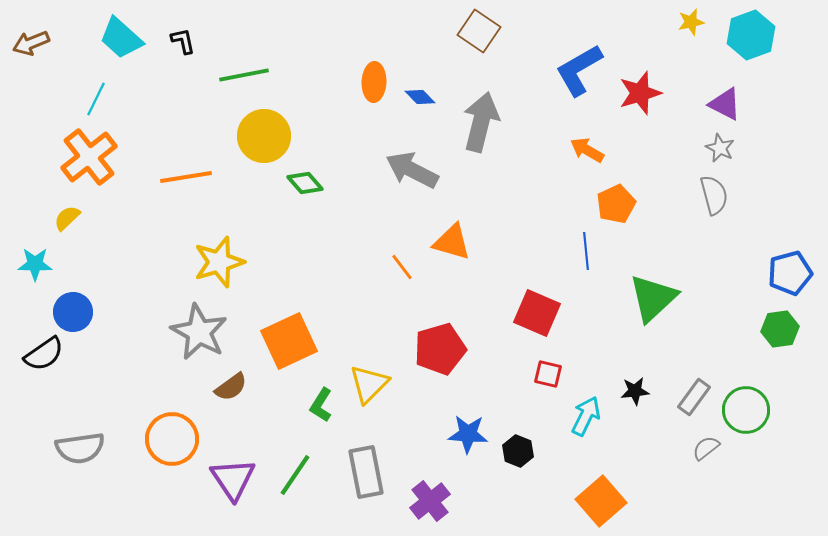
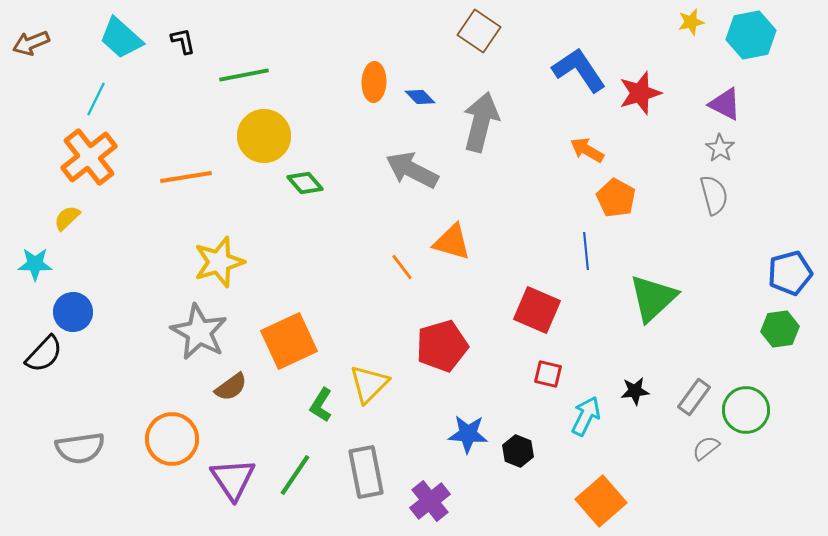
cyan hexagon at (751, 35): rotated 9 degrees clockwise
blue L-shape at (579, 70): rotated 86 degrees clockwise
gray star at (720, 148): rotated 8 degrees clockwise
orange pentagon at (616, 204): moved 6 px up; rotated 18 degrees counterclockwise
red square at (537, 313): moved 3 px up
red pentagon at (440, 349): moved 2 px right, 3 px up
black semicircle at (44, 354): rotated 12 degrees counterclockwise
